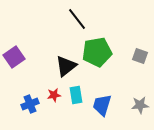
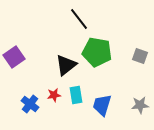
black line: moved 2 px right
green pentagon: rotated 20 degrees clockwise
black triangle: moved 1 px up
blue cross: rotated 30 degrees counterclockwise
